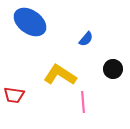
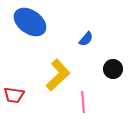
yellow L-shape: moved 2 px left; rotated 104 degrees clockwise
